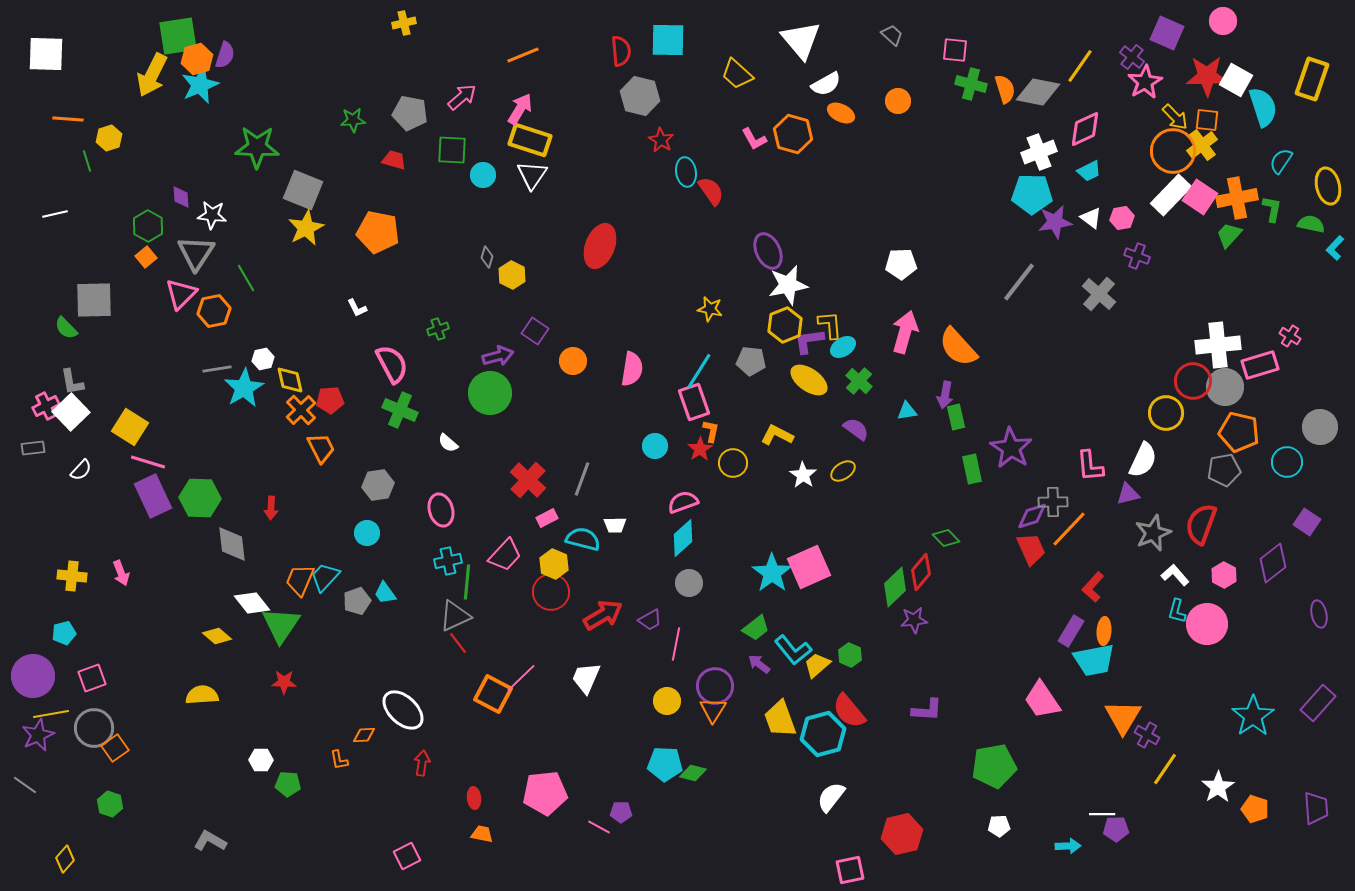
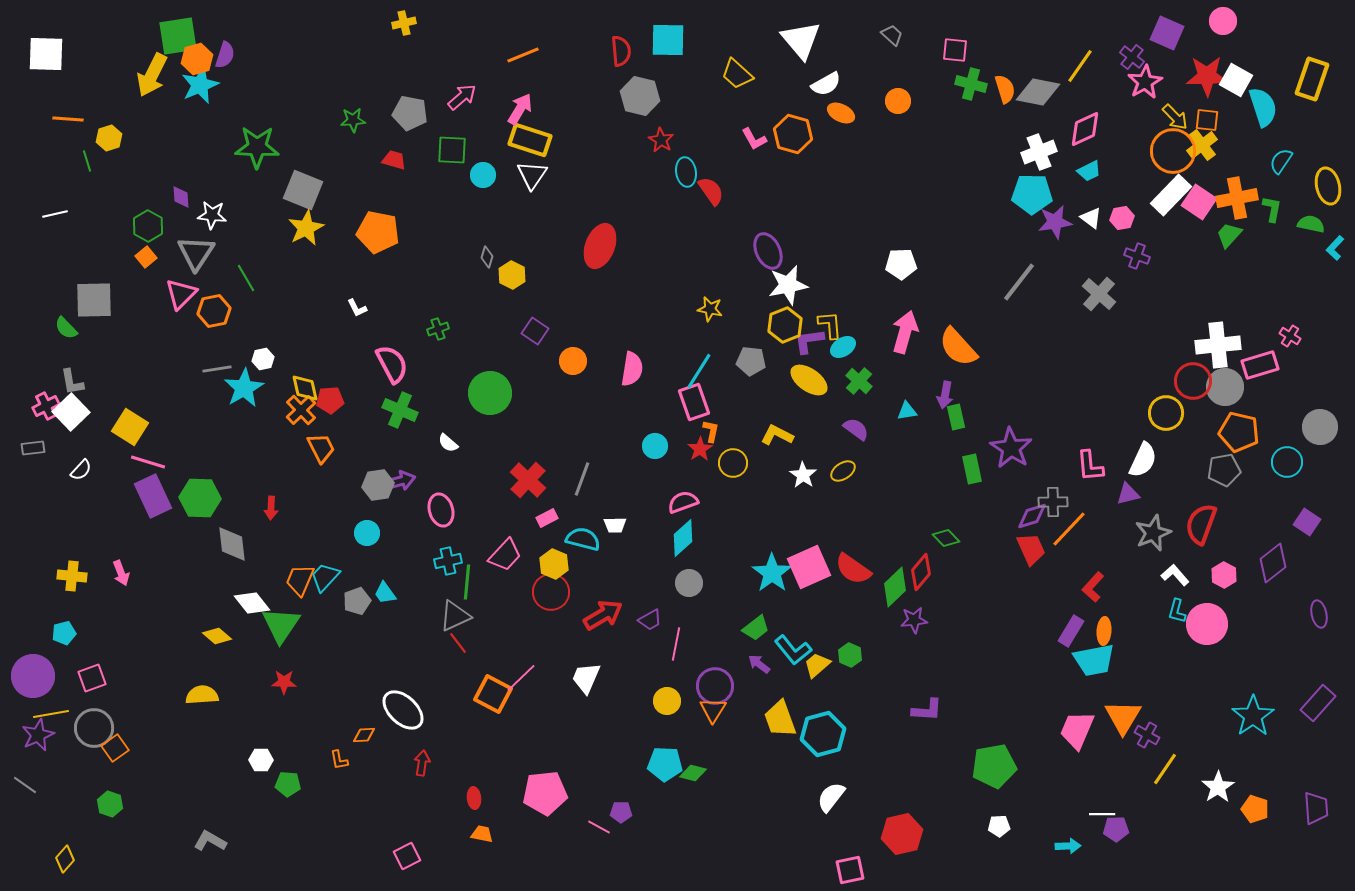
pink square at (1200, 197): moved 1 px left, 5 px down
purple arrow at (498, 356): moved 98 px left, 125 px down
yellow diamond at (290, 380): moved 15 px right, 8 px down
pink trapezoid at (1042, 700): moved 35 px right, 30 px down; rotated 57 degrees clockwise
red semicircle at (849, 711): moved 4 px right, 142 px up; rotated 15 degrees counterclockwise
